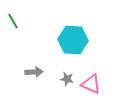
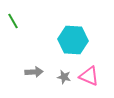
gray star: moved 3 px left, 2 px up
pink triangle: moved 2 px left, 8 px up
